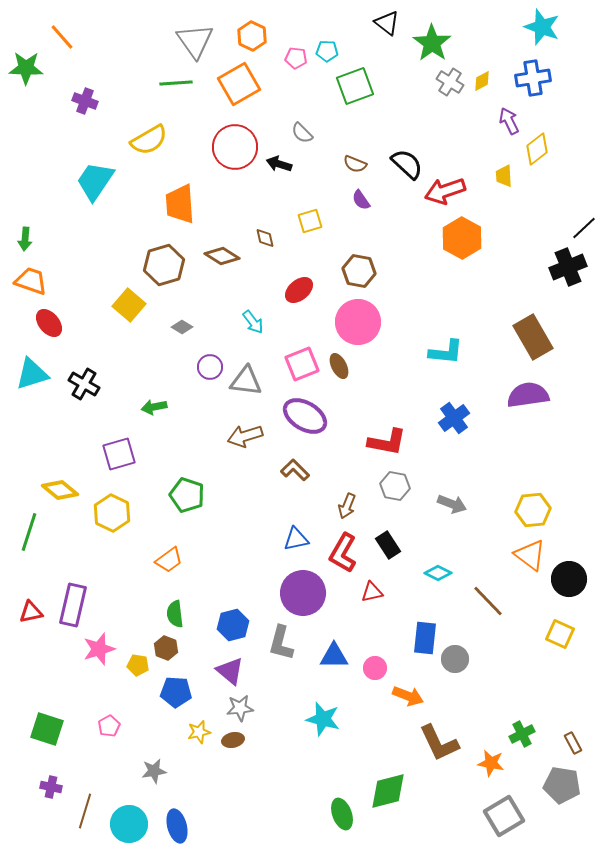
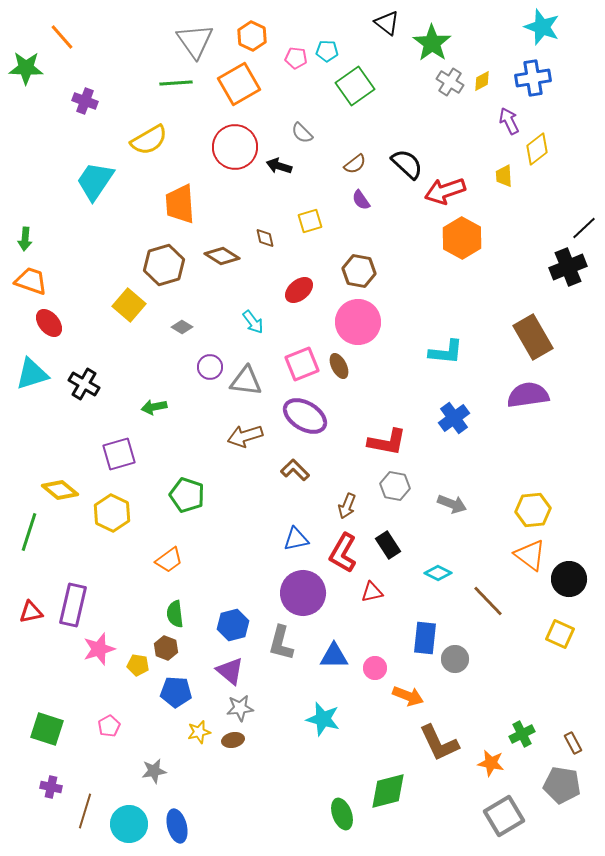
green square at (355, 86): rotated 15 degrees counterclockwise
black arrow at (279, 164): moved 2 px down
brown semicircle at (355, 164): rotated 60 degrees counterclockwise
